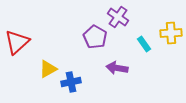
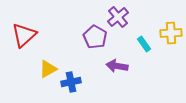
purple cross: rotated 15 degrees clockwise
red triangle: moved 7 px right, 7 px up
purple arrow: moved 2 px up
